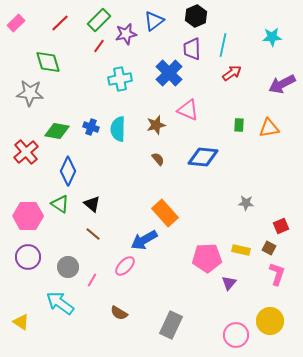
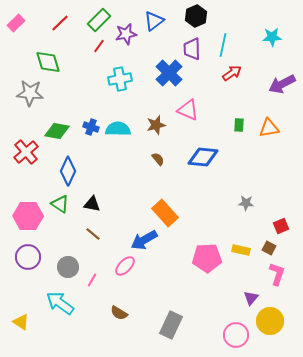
cyan semicircle at (118, 129): rotated 90 degrees clockwise
black triangle at (92, 204): rotated 30 degrees counterclockwise
purple triangle at (229, 283): moved 22 px right, 15 px down
